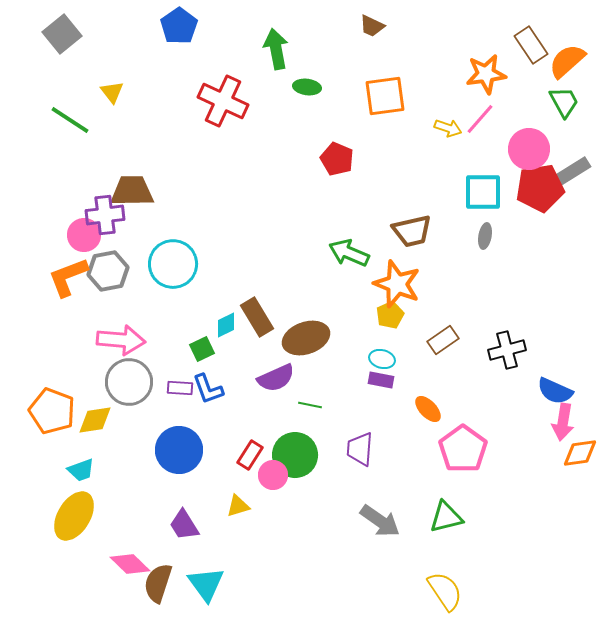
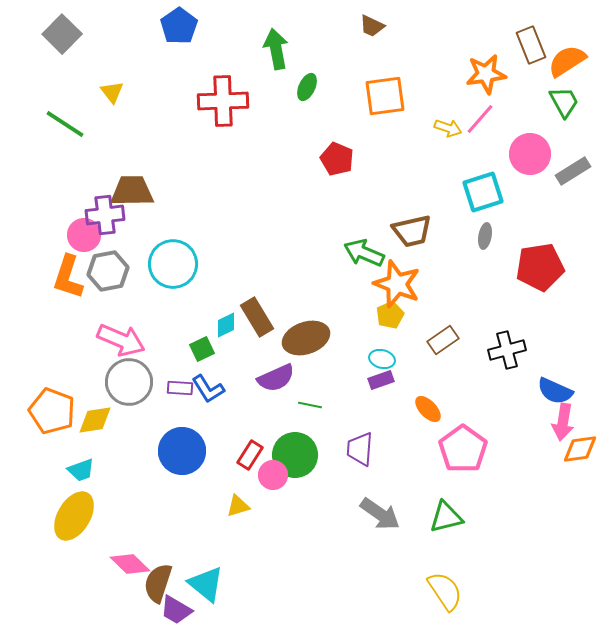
gray square at (62, 34): rotated 6 degrees counterclockwise
brown rectangle at (531, 45): rotated 12 degrees clockwise
orange semicircle at (567, 61): rotated 9 degrees clockwise
green ellipse at (307, 87): rotated 72 degrees counterclockwise
red cross at (223, 101): rotated 27 degrees counterclockwise
green line at (70, 120): moved 5 px left, 4 px down
pink circle at (529, 149): moved 1 px right, 5 px down
red pentagon at (540, 188): moved 79 px down
cyan square at (483, 192): rotated 18 degrees counterclockwise
green arrow at (349, 253): moved 15 px right
orange L-shape at (68, 277): rotated 51 degrees counterclockwise
pink arrow at (121, 340): rotated 18 degrees clockwise
purple rectangle at (381, 380): rotated 30 degrees counterclockwise
blue L-shape at (208, 389): rotated 12 degrees counterclockwise
blue circle at (179, 450): moved 3 px right, 1 px down
orange diamond at (580, 453): moved 4 px up
gray arrow at (380, 521): moved 7 px up
purple trapezoid at (184, 525): moved 8 px left, 85 px down; rotated 28 degrees counterclockwise
cyan triangle at (206, 584): rotated 15 degrees counterclockwise
